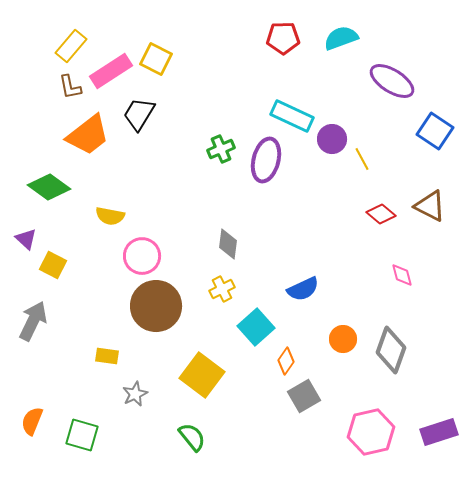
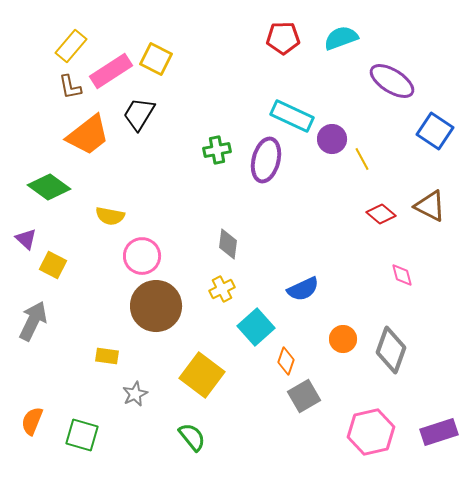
green cross at (221, 149): moved 4 px left, 1 px down; rotated 12 degrees clockwise
orange diamond at (286, 361): rotated 16 degrees counterclockwise
